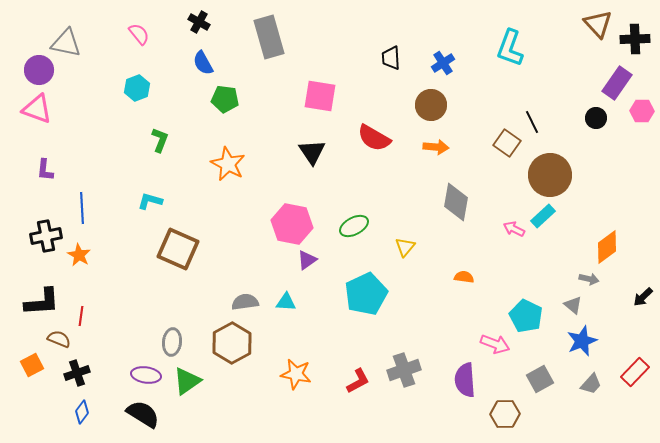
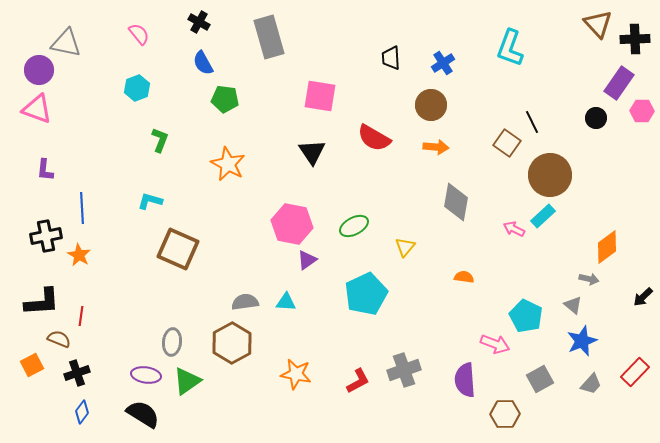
purple rectangle at (617, 83): moved 2 px right
